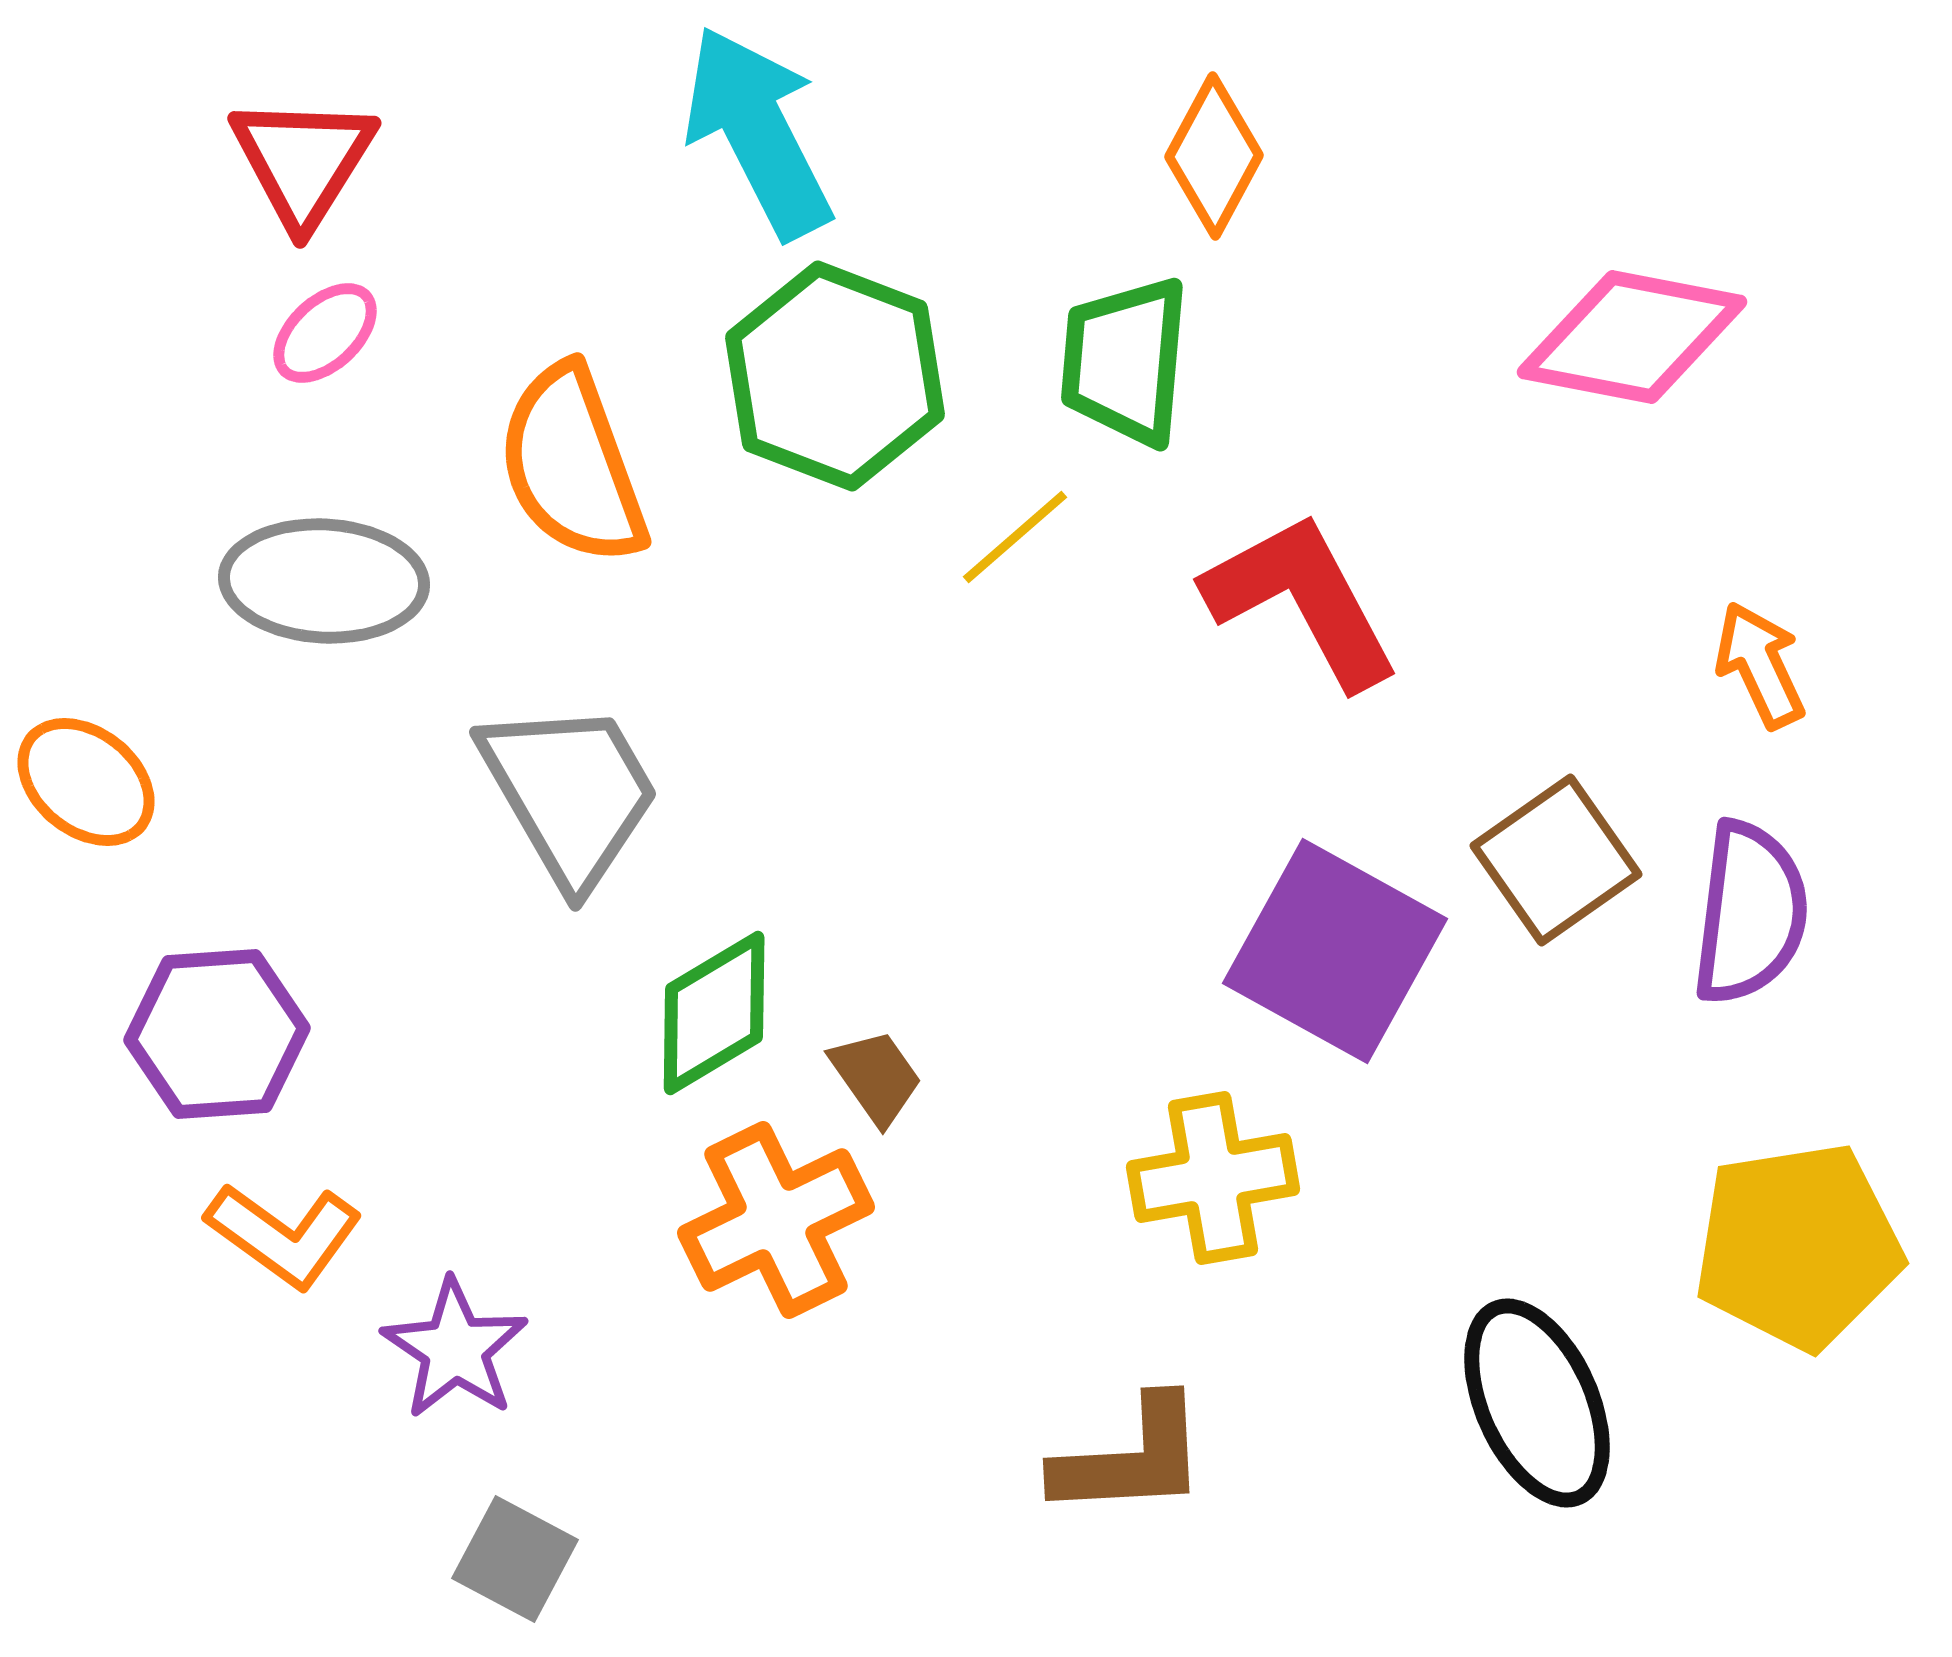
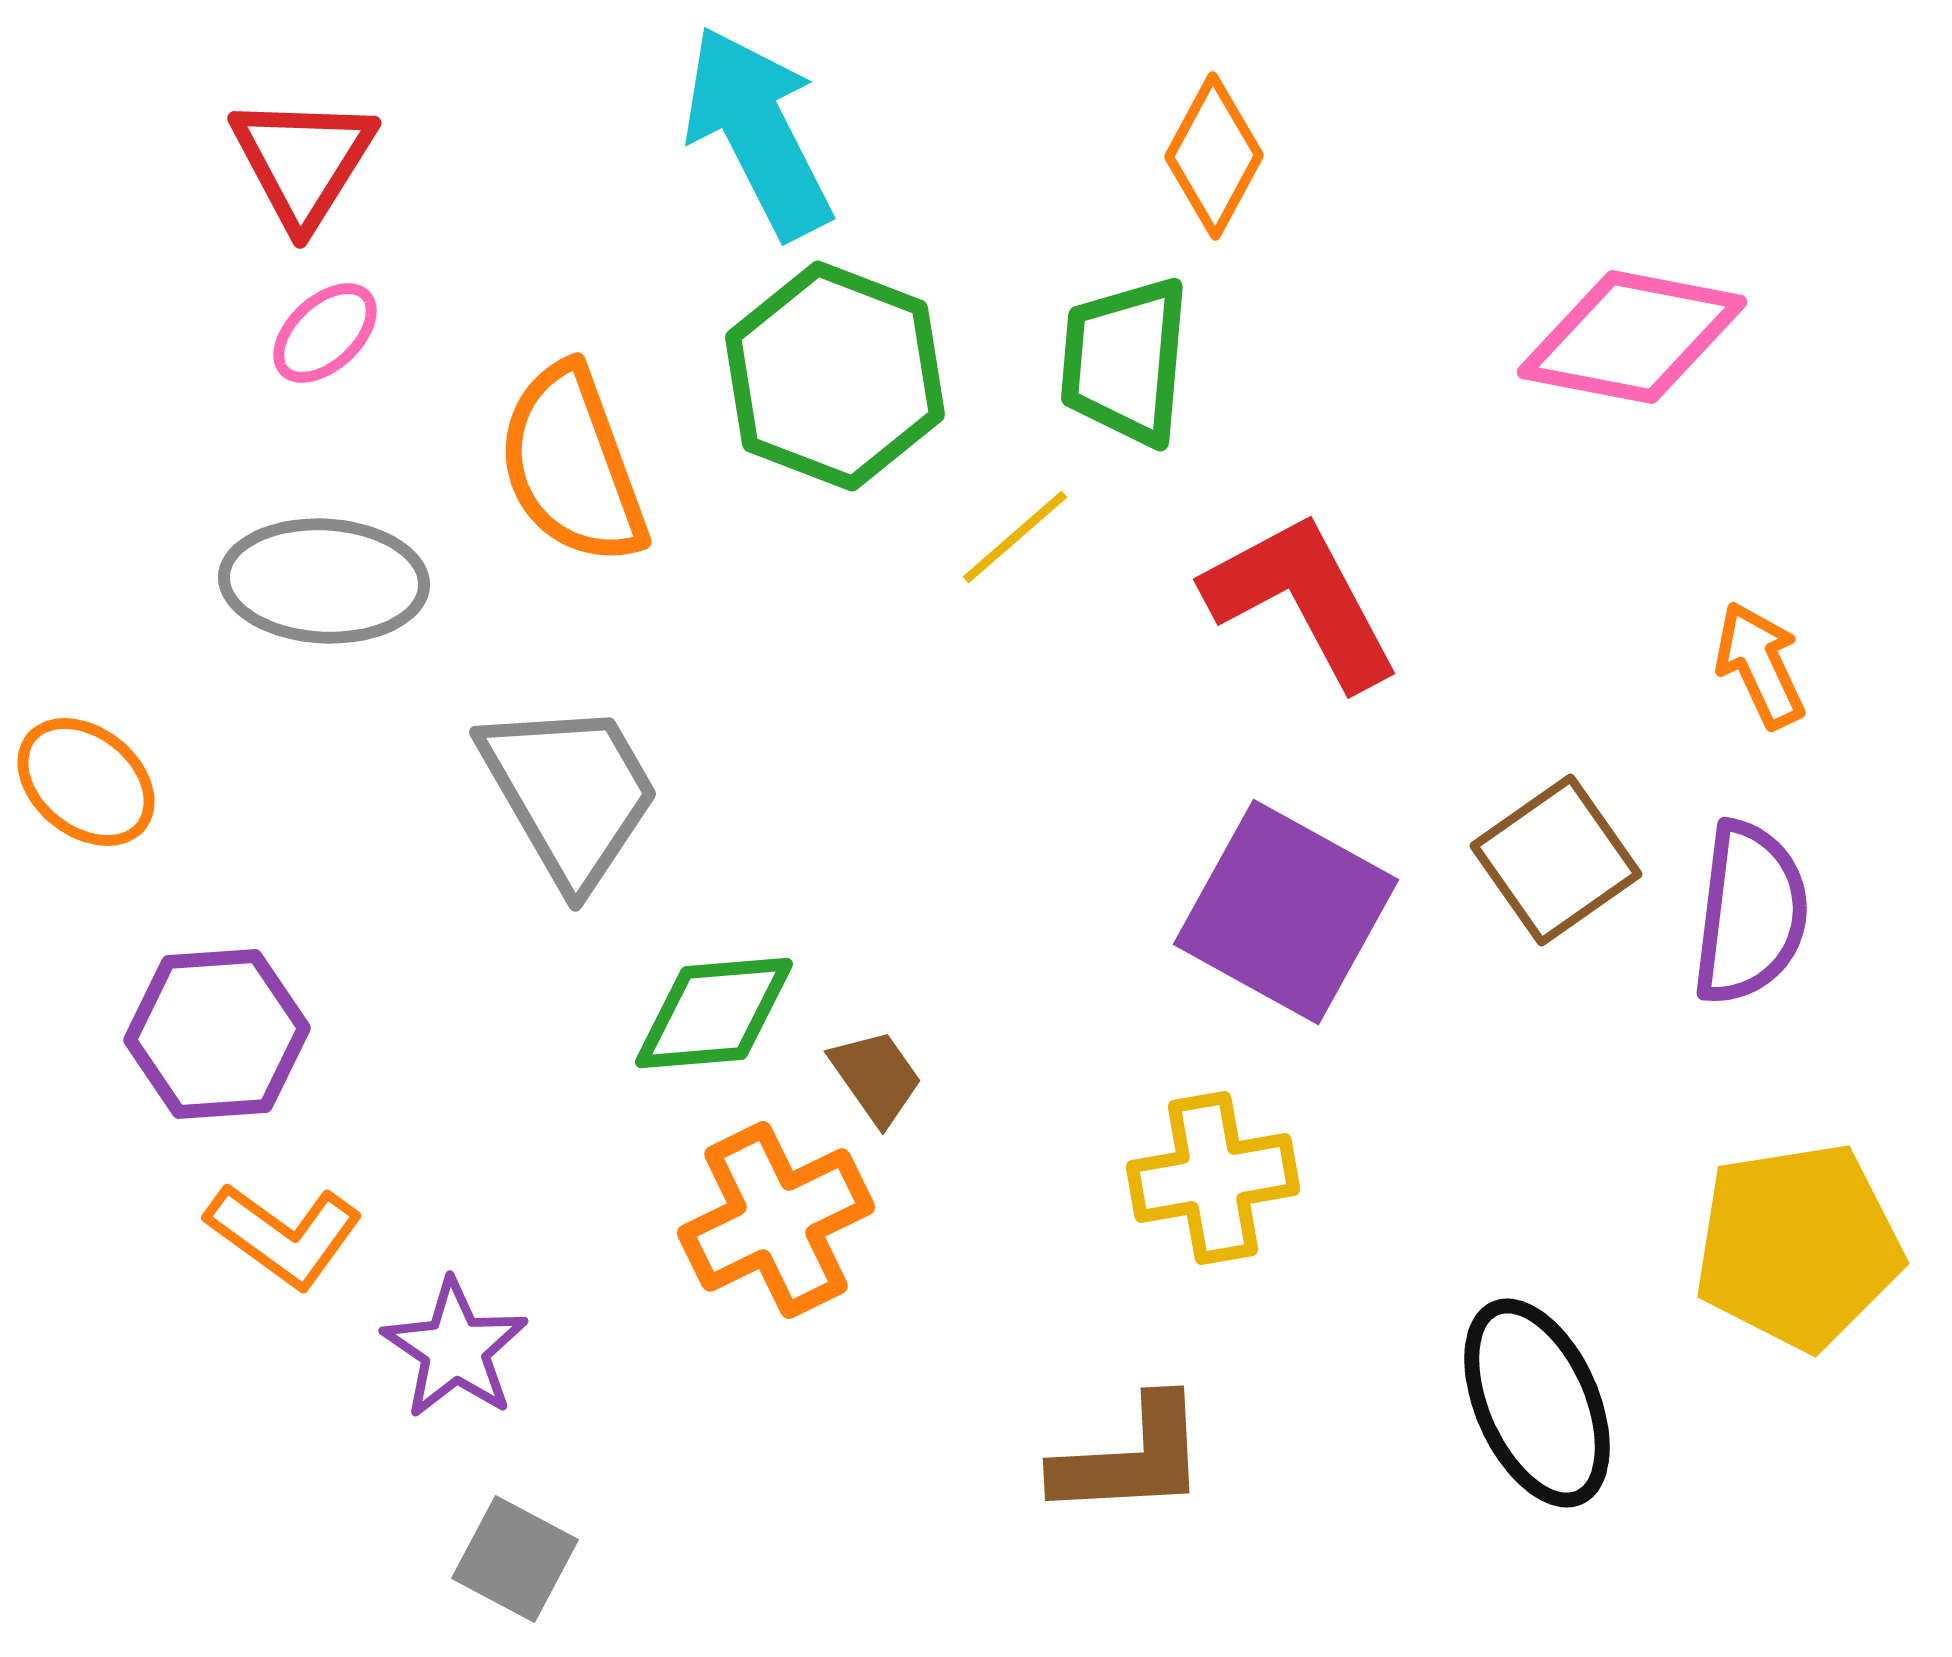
purple square: moved 49 px left, 39 px up
green diamond: rotated 26 degrees clockwise
